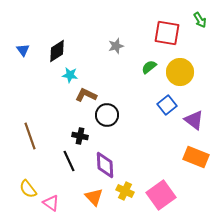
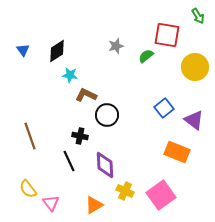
green arrow: moved 2 px left, 4 px up
red square: moved 2 px down
green semicircle: moved 3 px left, 11 px up
yellow circle: moved 15 px right, 5 px up
blue square: moved 3 px left, 3 px down
orange rectangle: moved 19 px left, 5 px up
orange triangle: moved 8 px down; rotated 42 degrees clockwise
pink triangle: rotated 18 degrees clockwise
